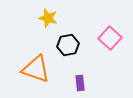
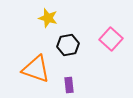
pink square: moved 1 px right, 1 px down
purple rectangle: moved 11 px left, 2 px down
